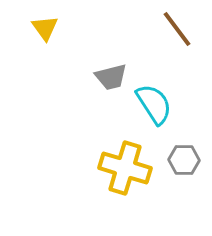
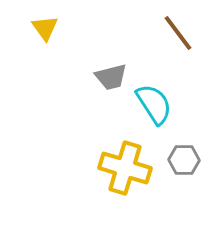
brown line: moved 1 px right, 4 px down
